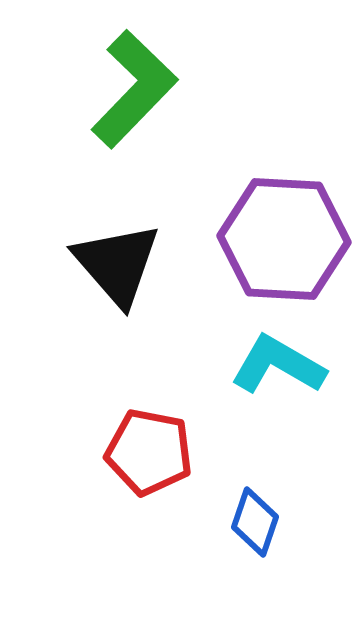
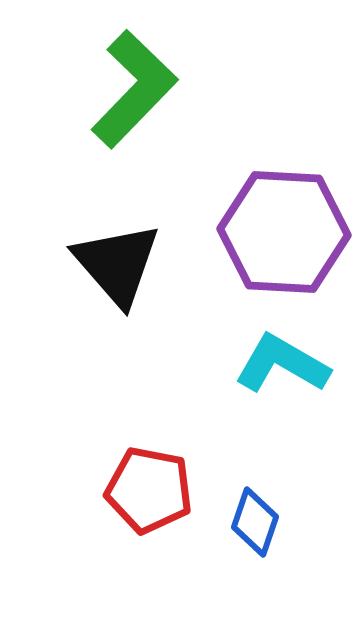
purple hexagon: moved 7 px up
cyan L-shape: moved 4 px right, 1 px up
red pentagon: moved 38 px down
